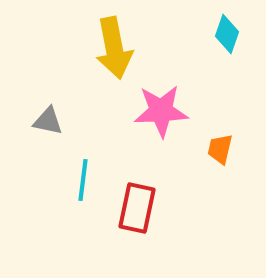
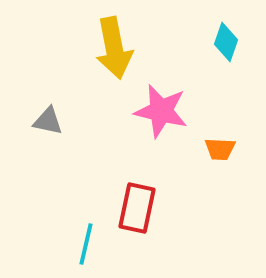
cyan diamond: moved 1 px left, 8 px down
pink star: rotated 16 degrees clockwise
orange trapezoid: rotated 100 degrees counterclockwise
cyan line: moved 3 px right, 64 px down; rotated 6 degrees clockwise
